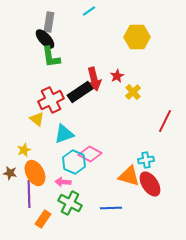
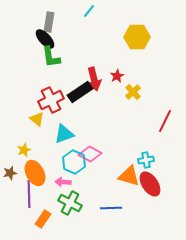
cyan line: rotated 16 degrees counterclockwise
brown star: rotated 24 degrees counterclockwise
